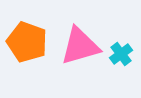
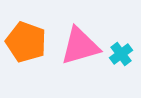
orange pentagon: moved 1 px left
